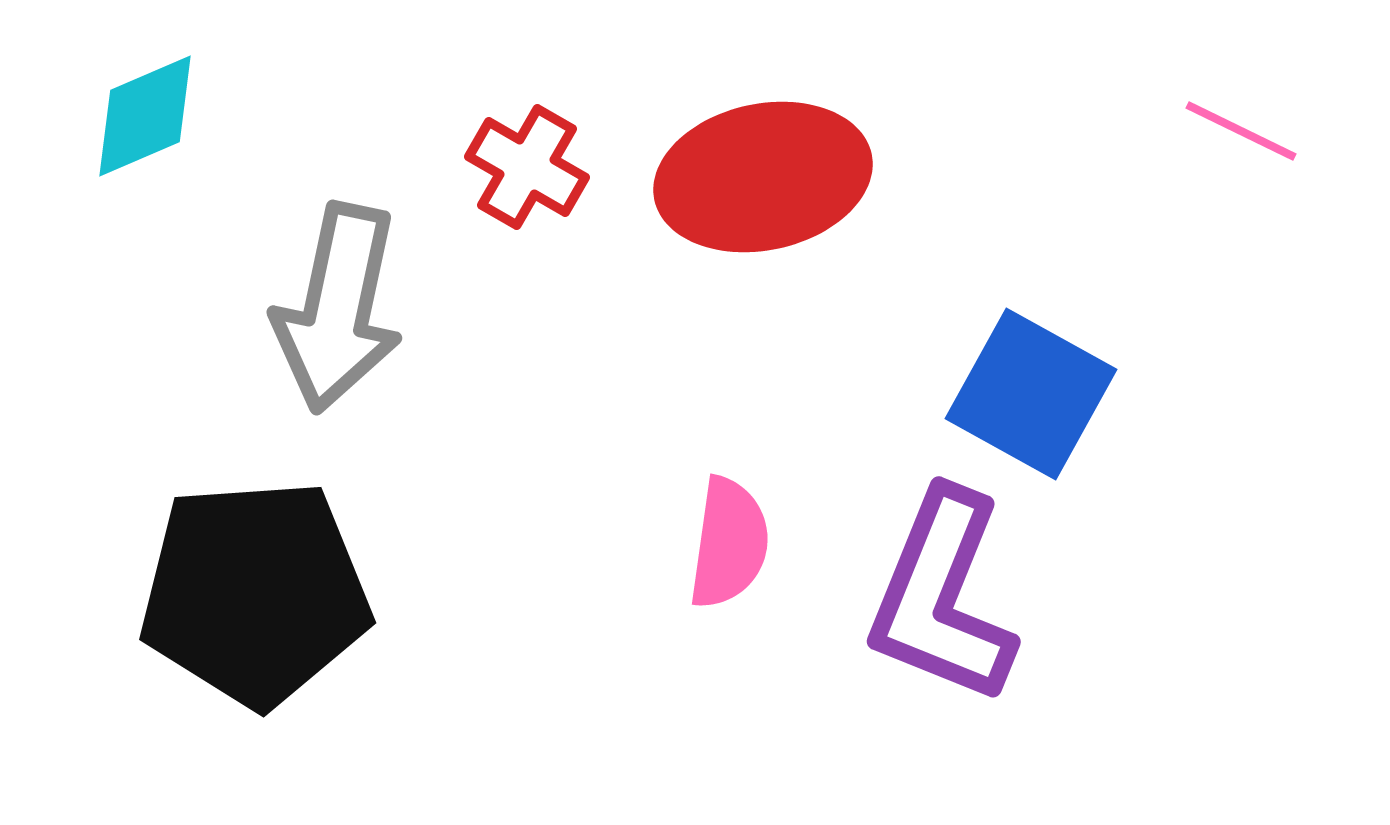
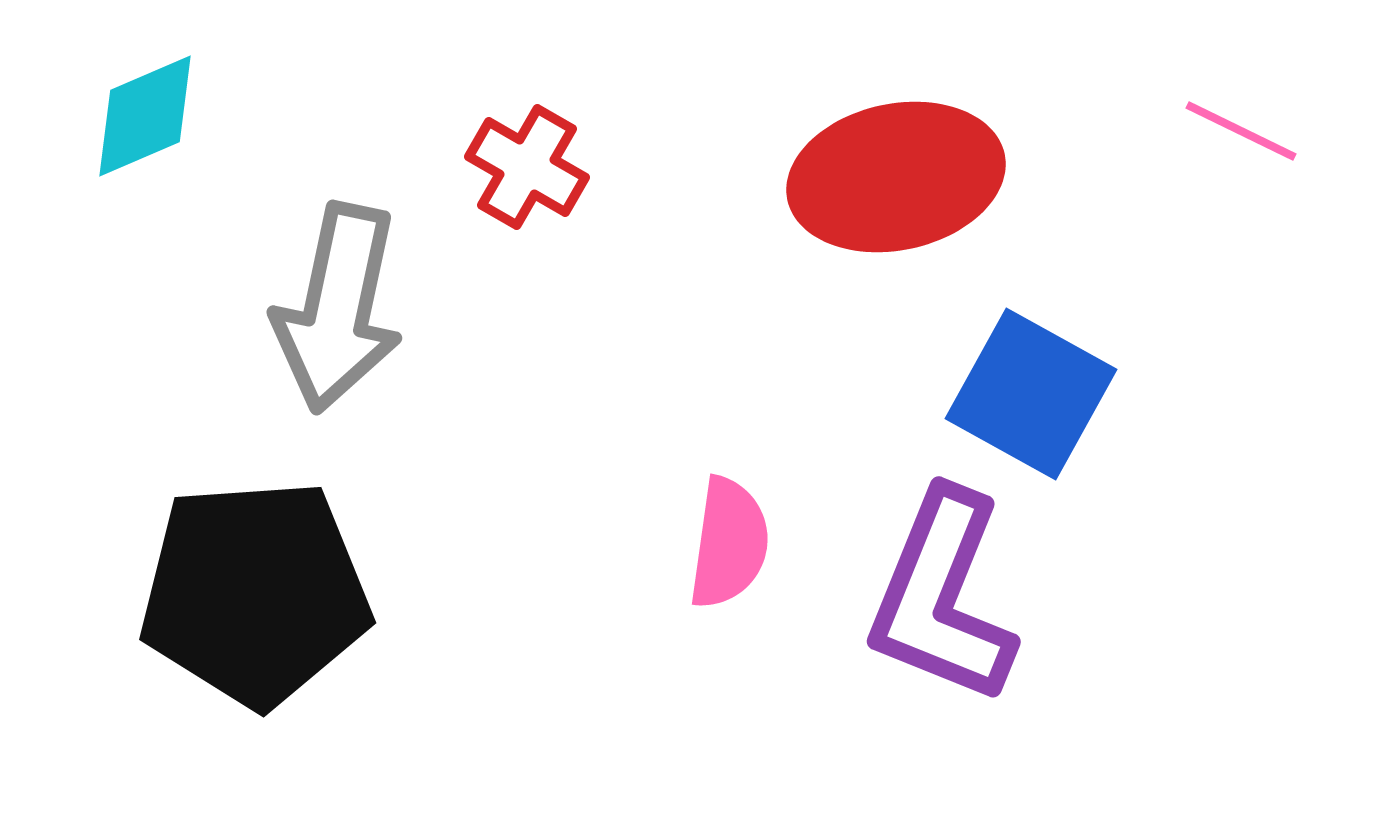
red ellipse: moved 133 px right
